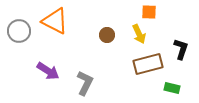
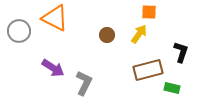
orange triangle: moved 3 px up
yellow arrow: rotated 120 degrees counterclockwise
black L-shape: moved 3 px down
brown rectangle: moved 6 px down
purple arrow: moved 5 px right, 3 px up
gray L-shape: moved 1 px left
